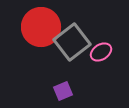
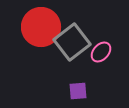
pink ellipse: rotated 15 degrees counterclockwise
purple square: moved 15 px right; rotated 18 degrees clockwise
